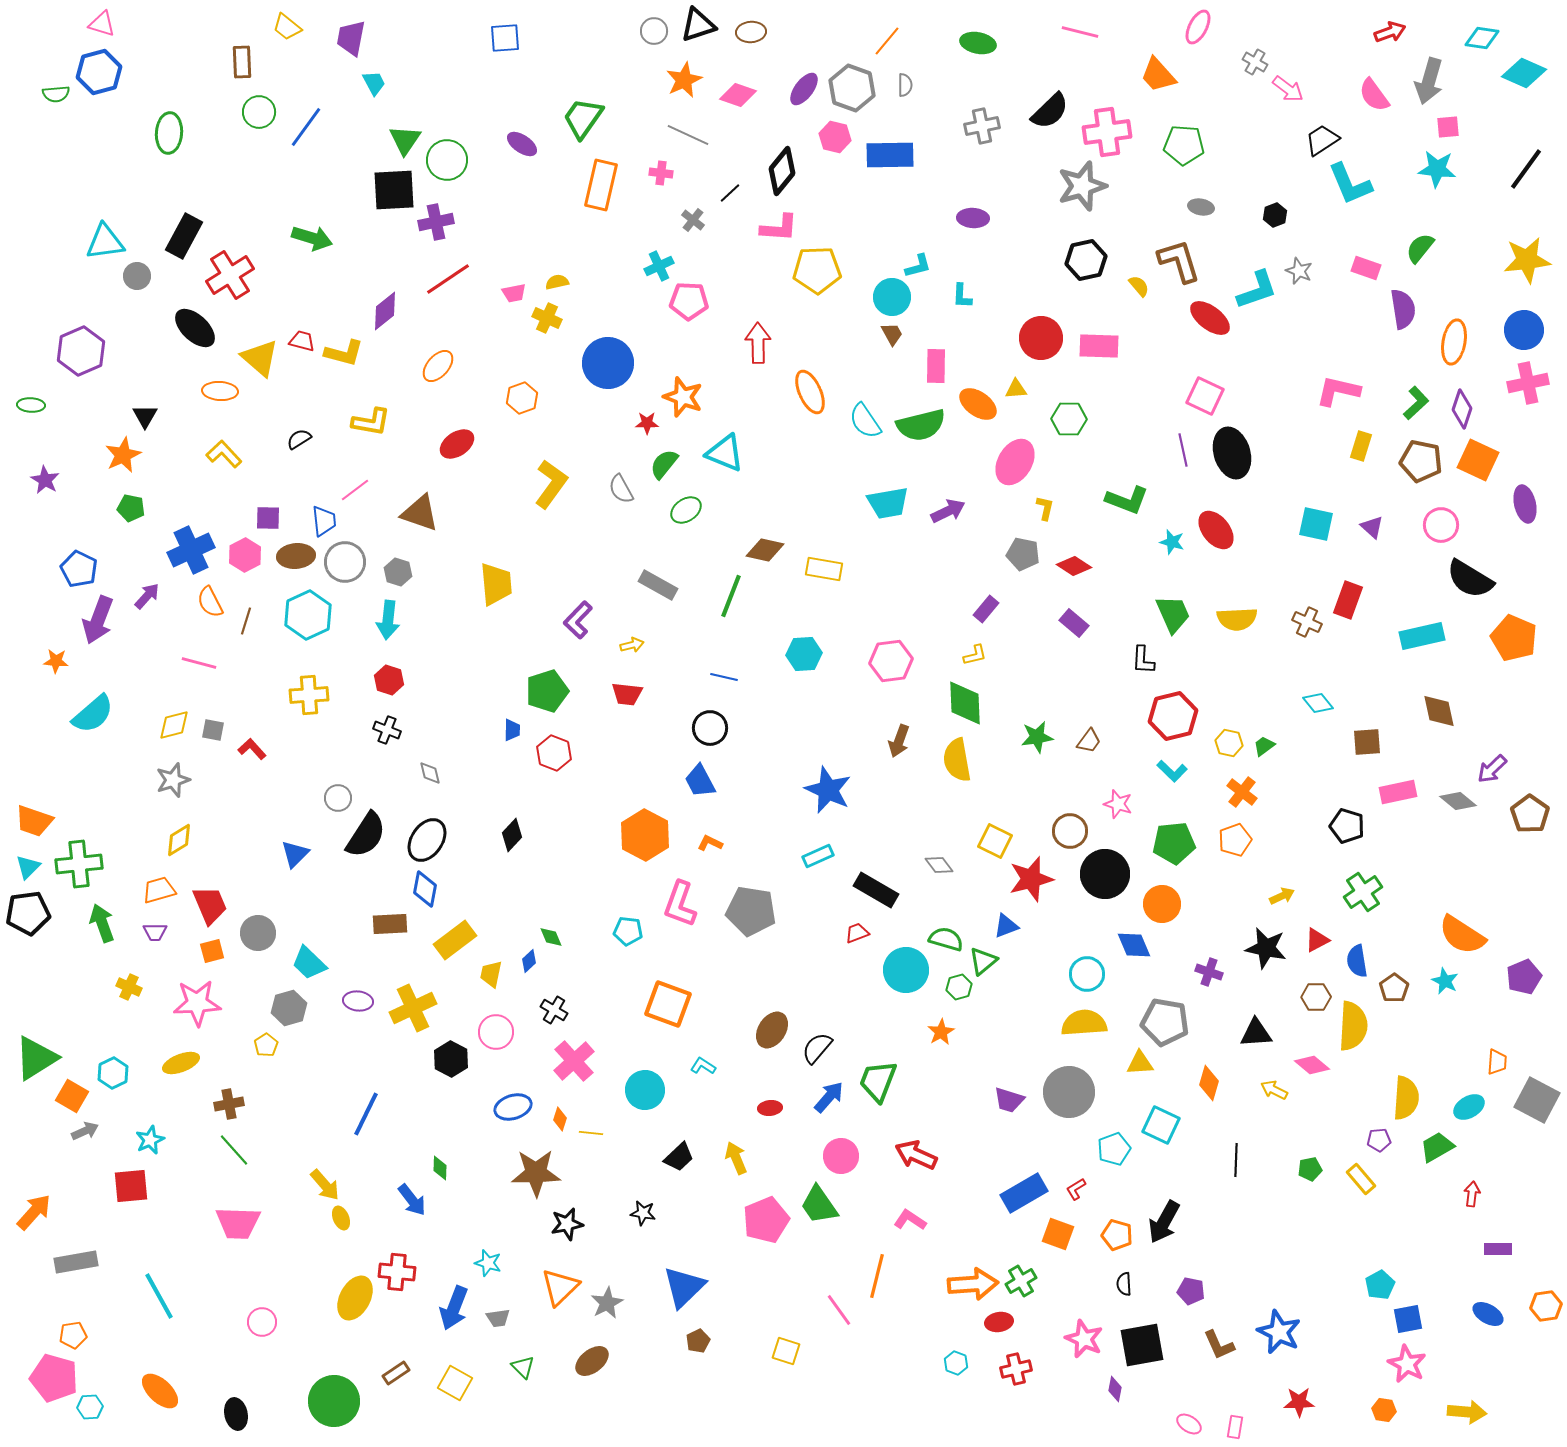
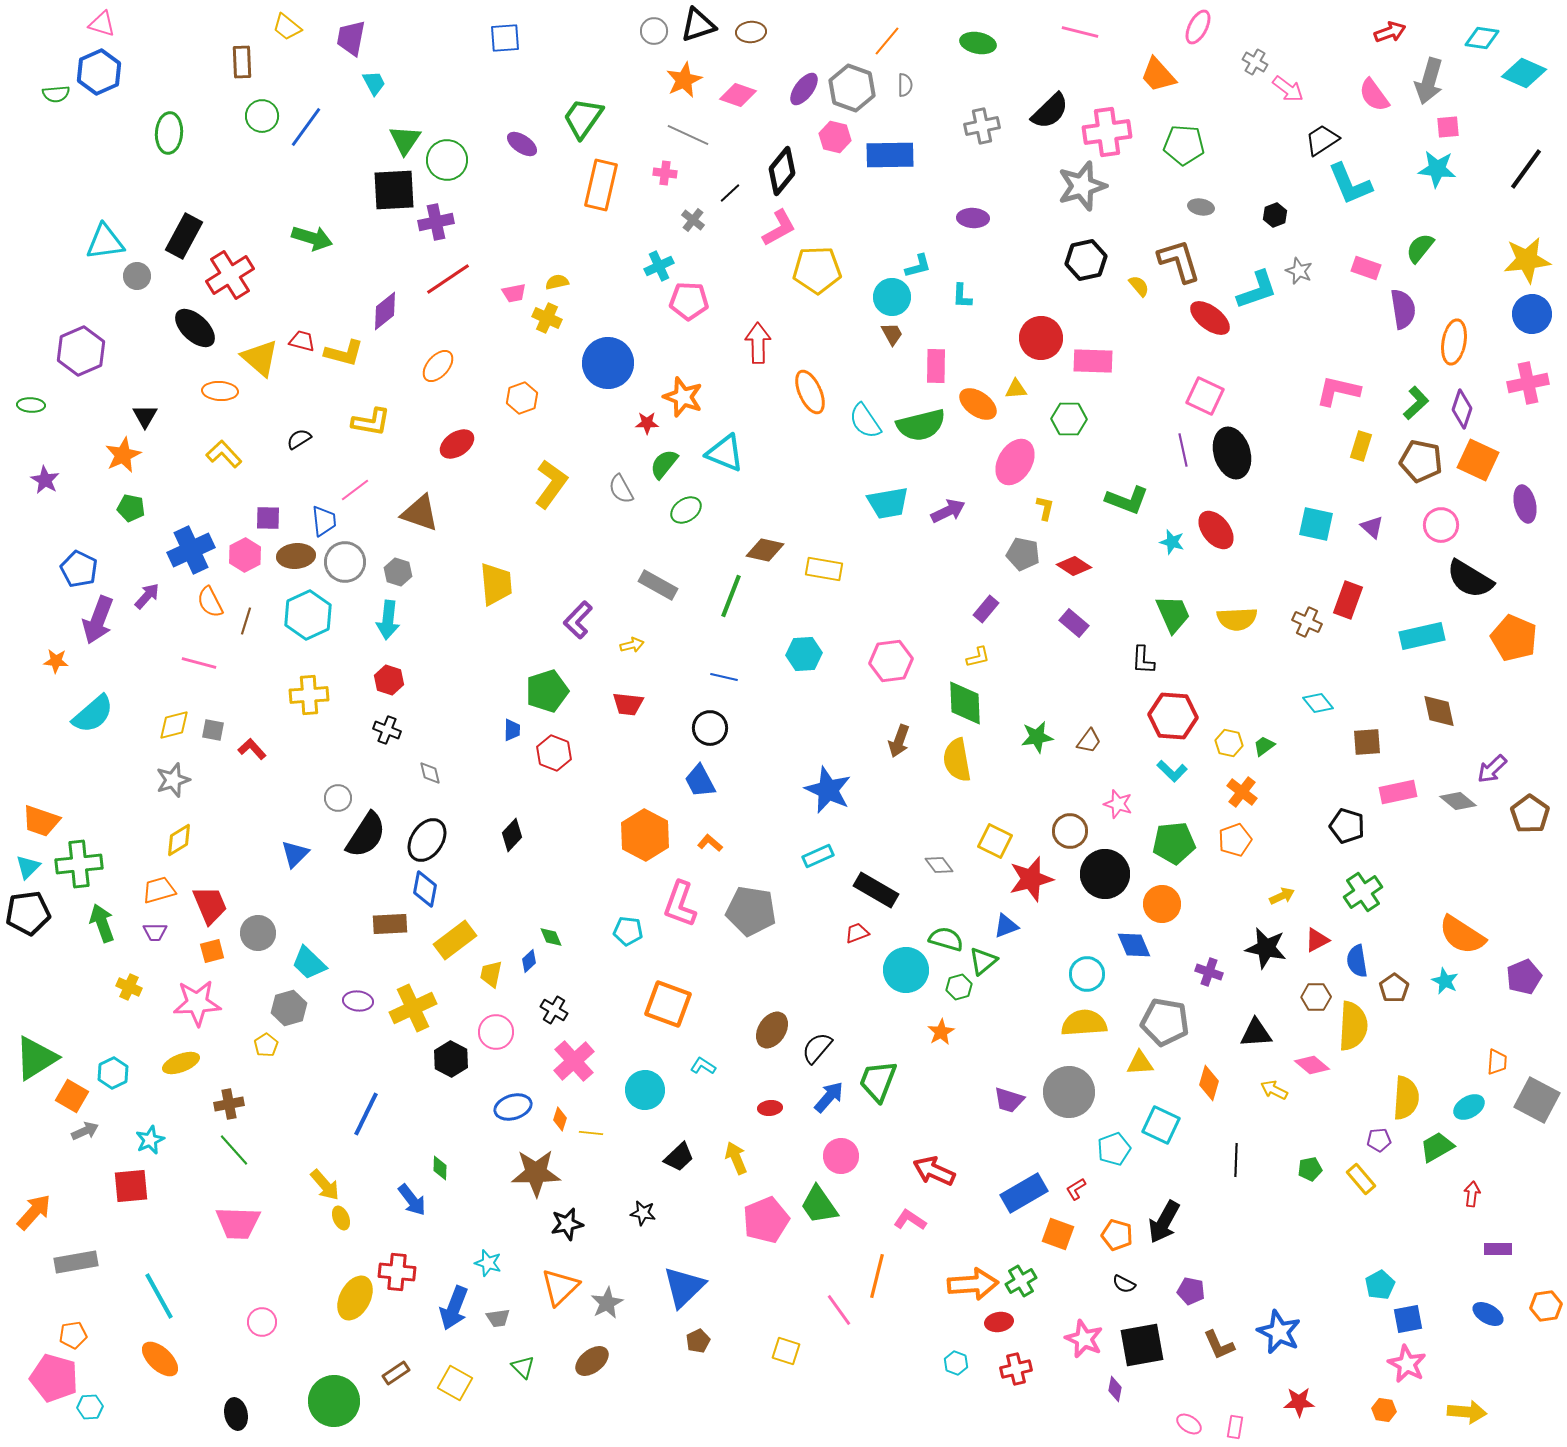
blue hexagon at (99, 72): rotated 9 degrees counterclockwise
green circle at (259, 112): moved 3 px right, 4 px down
pink cross at (661, 173): moved 4 px right
pink L-shape at (779, 228): rotated 33 degrees counterclockwise
blue circle at (1524, 330): moved 8 px right, 16 px up
pink rectangle at (1099, 346): moved 6 px left, 15 px down
yellow L-shape at (975, 655): moved 3 px right, 2 px down
red trapezoid at (627, 694): moved 1 px right, 10 px down
red hexagon at (1173, 716): rotated 18 degrees clockwise
orange trapezoid at (34, 821): moved 7 px right
orange L-shape at (710, 843): rotated 15 degrees clockwise
red arrow at (916, 1155): moved 18 px right, 16 px down
black semicircle at (1124, 1284): rotated 60 degrees counterclockwise
orange ellipse at (160, 1391): moved 32 px up
